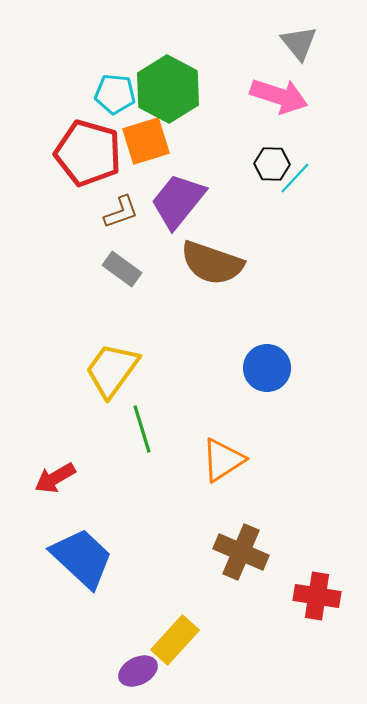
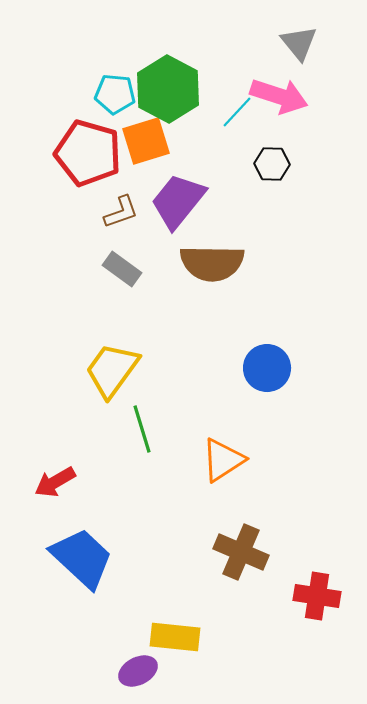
cyan line: moved 58 px left, 66 px up
brown semicircle: rotated 18 degrees counterclockwise
red arrow: moved 4 px down
yellow rectangle: moved 3 px up; rotated 54 degrees clockwise
